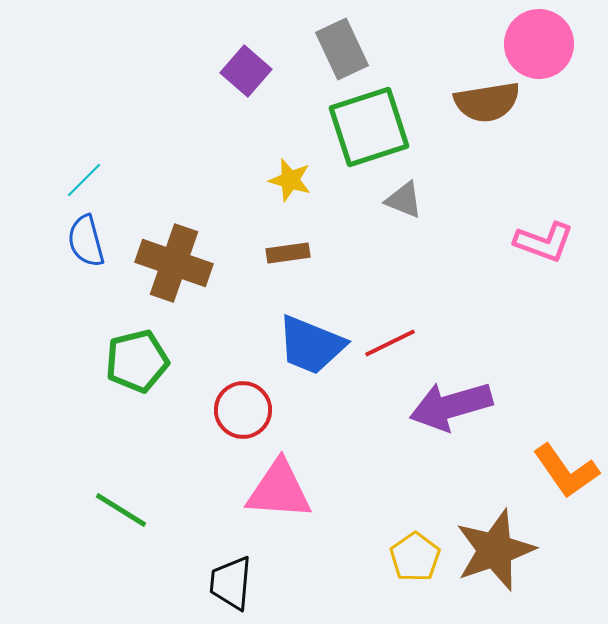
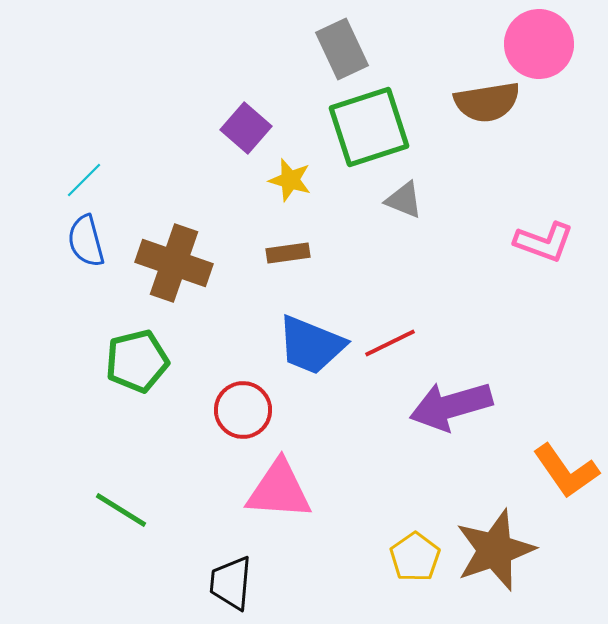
purple square: moved 57 px down
